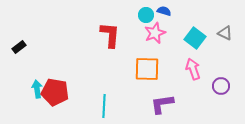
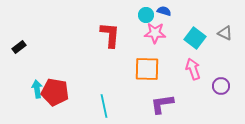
pink star: rotated 25 degrees clockwise
cyan line: rotated 15 degrees counterclockwise
